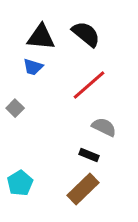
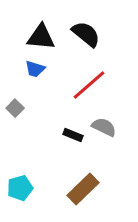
blue trapezoid: moved 2 px right, 2 px down
black rectangle: moved 16 px left, 20 px up
cyan pentagon: moved 5 px down; rotated 15 degrees clockwise
